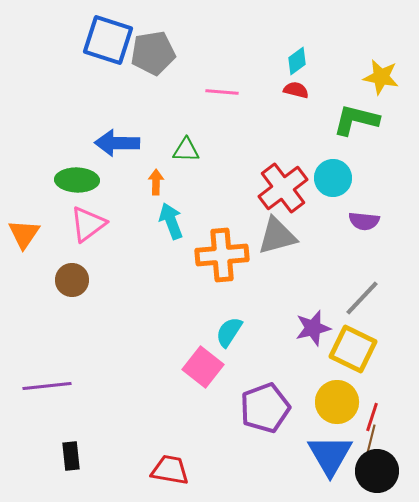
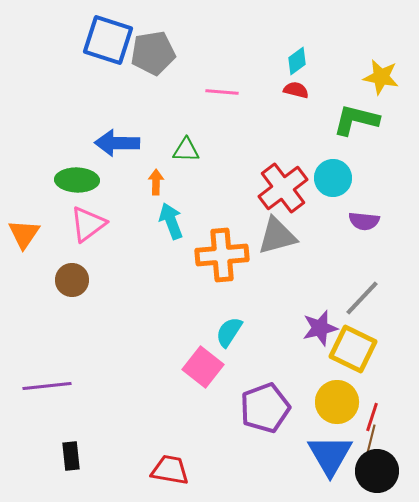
purple star: moved 7 px right
